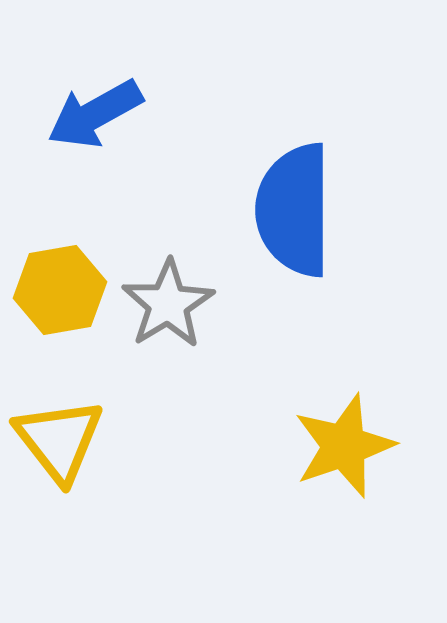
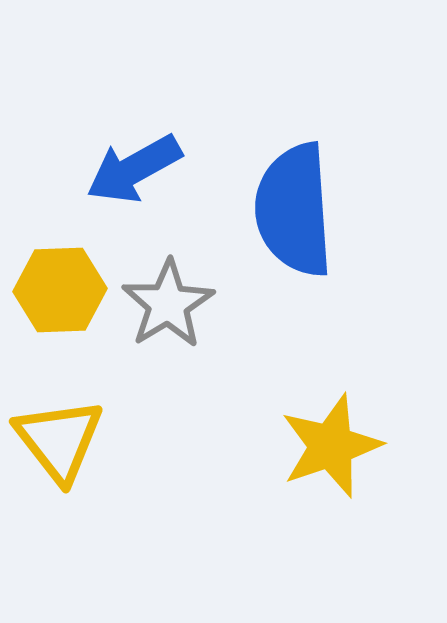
blue arrow: moved 39 px right, 55 px down
blue semicircle: rotated 4 degrees counterclockwise
yellow hexagon: rotated 8 degrees clockwise
yellow star: moved 13 px left
